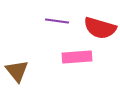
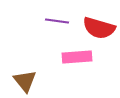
red semicircle: moved 1 px left
brown triangle: moved 8 px right, 10 px down
